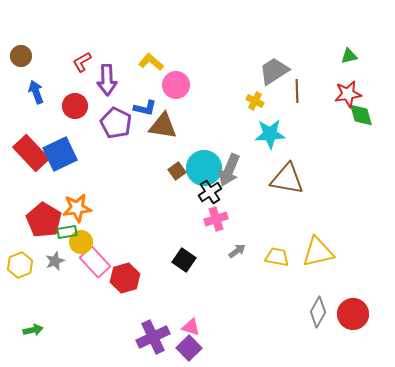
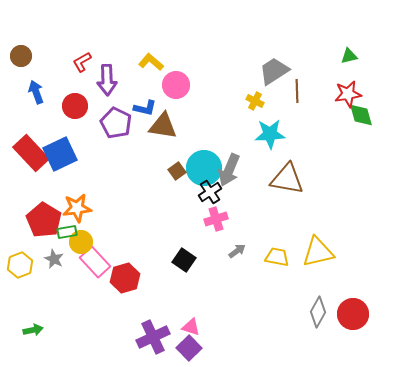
gray star at (55, 261): moved 1 px left, 2 px up; rotated 24 degrees counterclockwise
